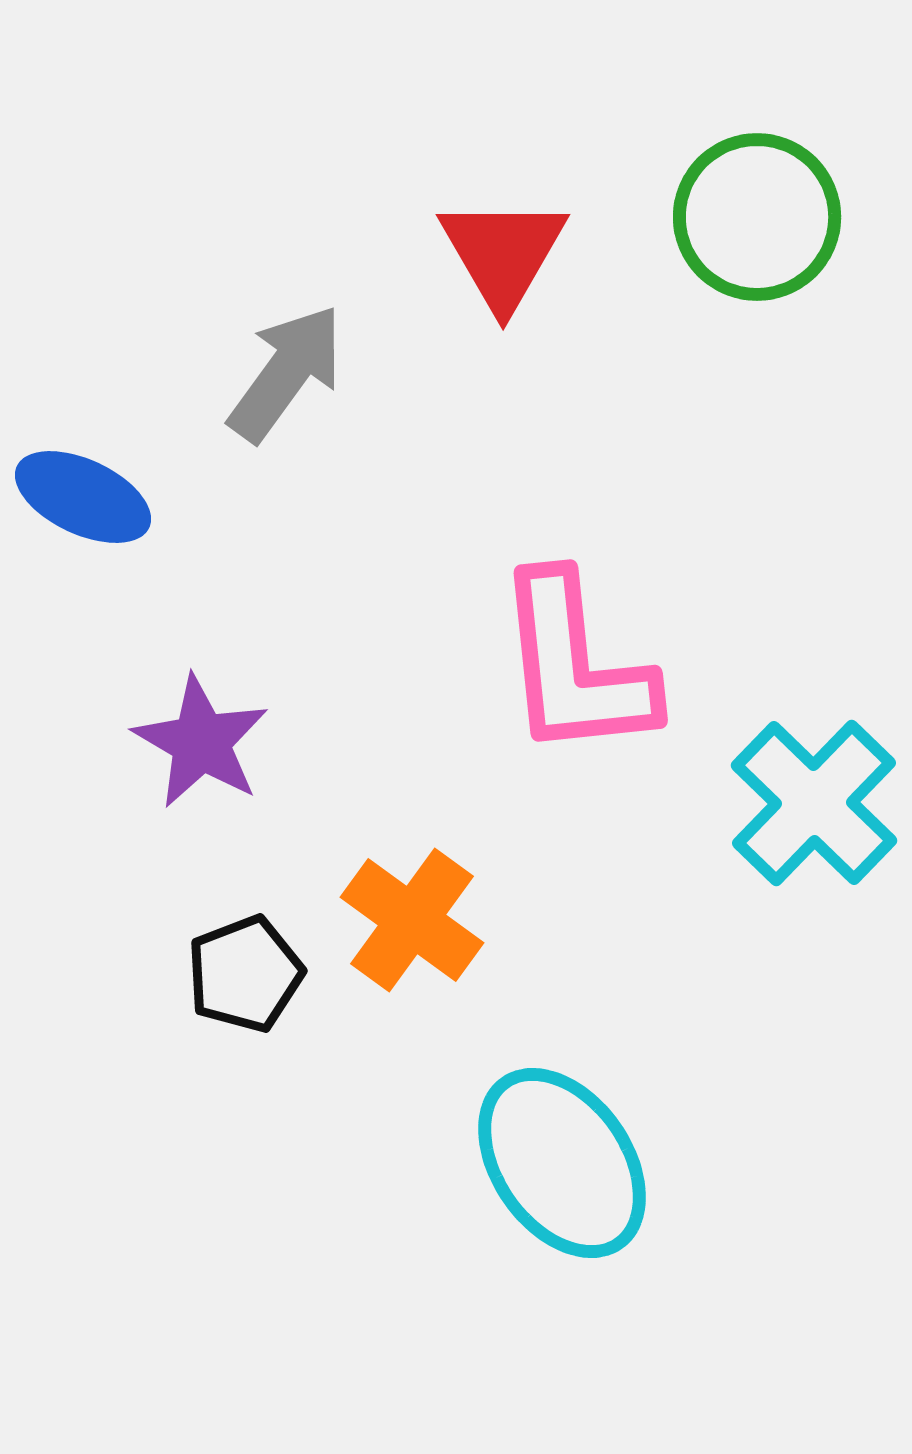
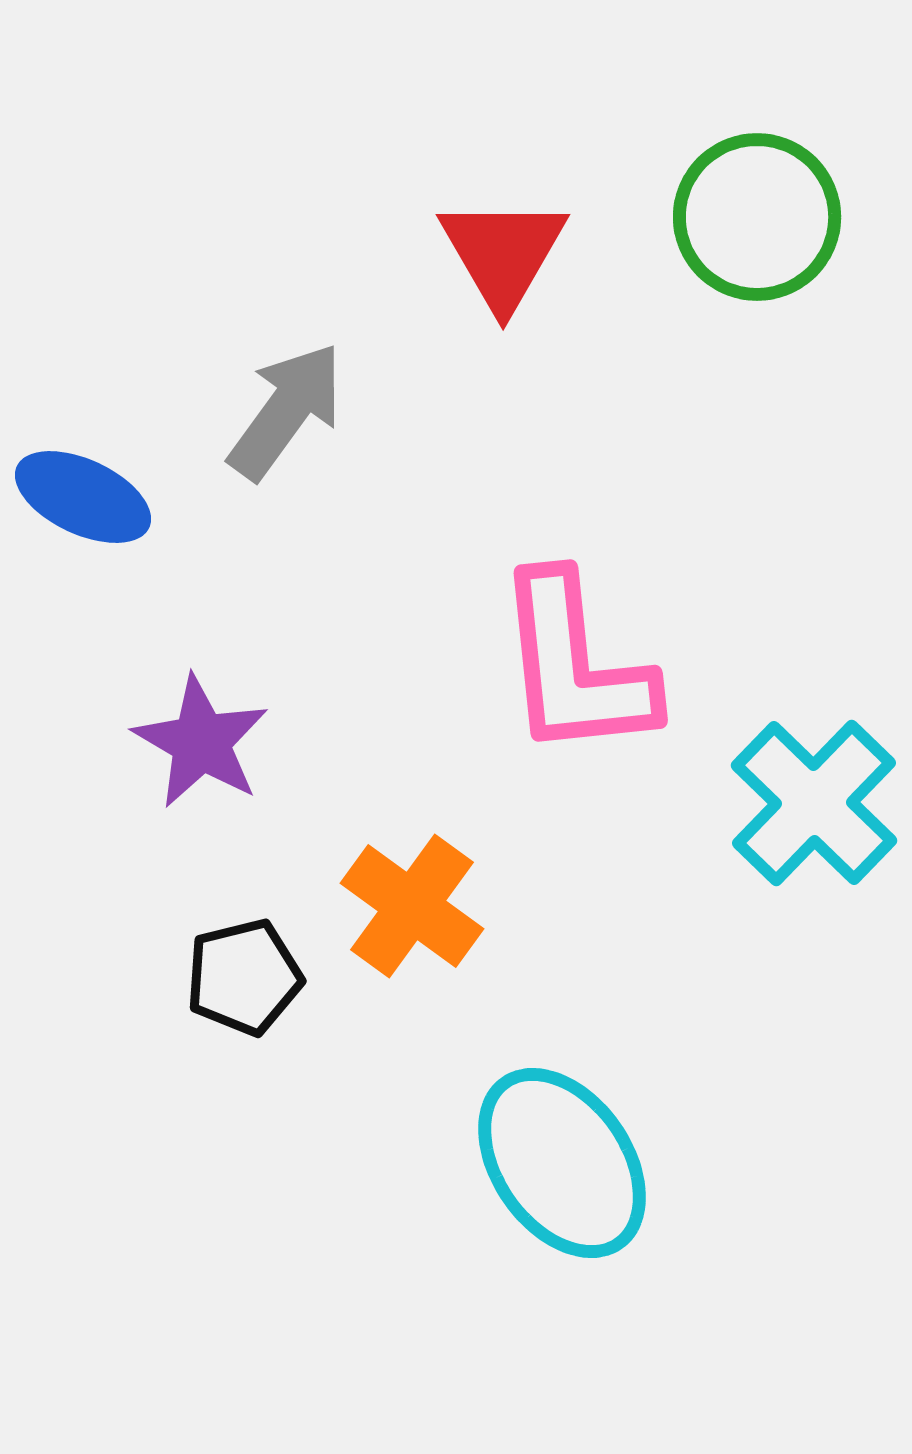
gray arrow: moved 38 px down
orange cross: moved 14 px up
black pentagon: moved 1 px left, 3 px down; rotated 7 degrees clockwise
